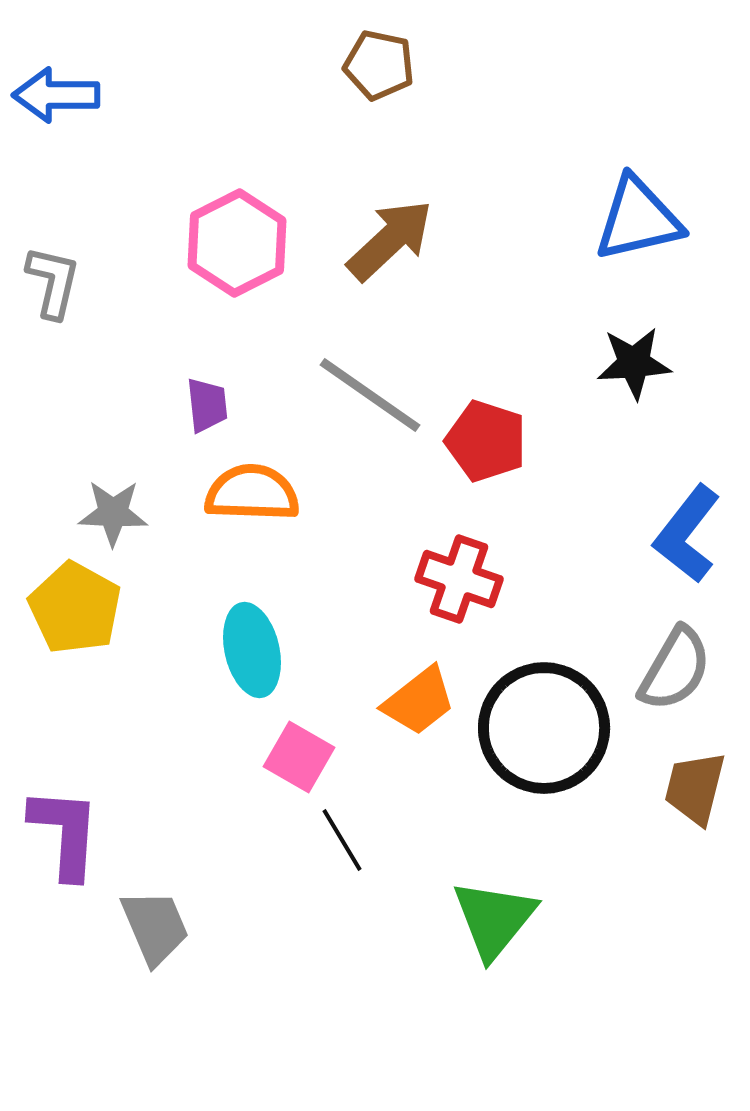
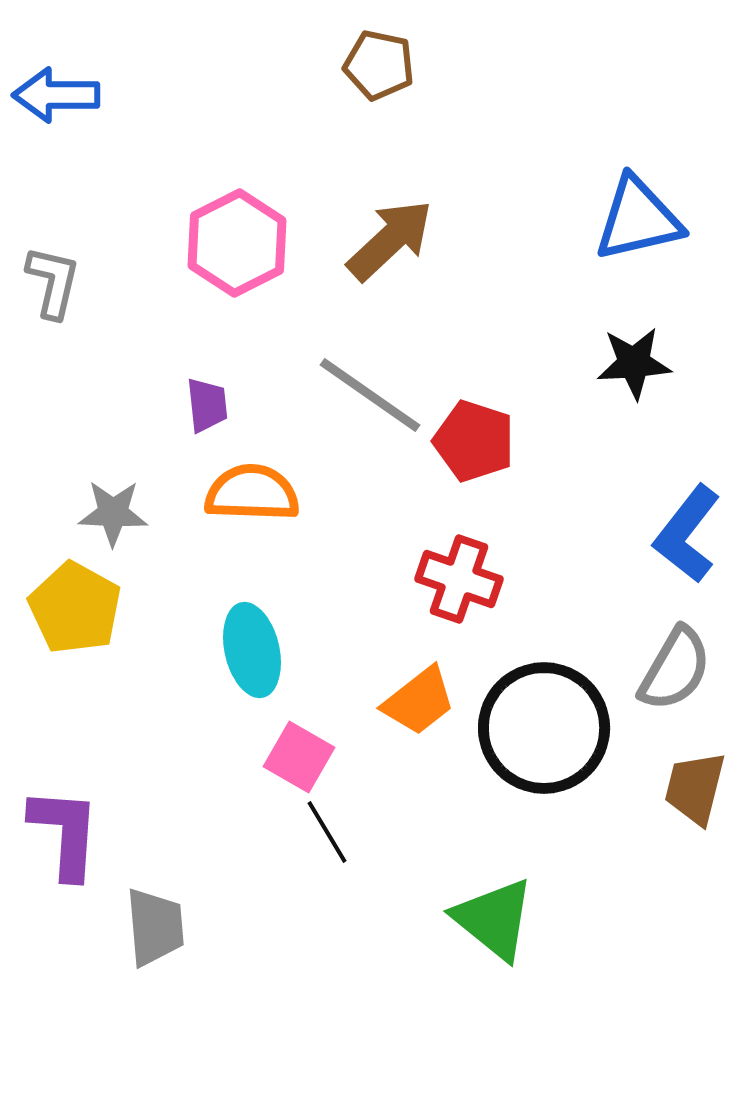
red pentagon: moved 12 px left
black line: moved 15 px left, 8 px up
green triangle: rotated 30 degrees counterclockwise
gray trapezoid: rotated 18 degrees clockwise
